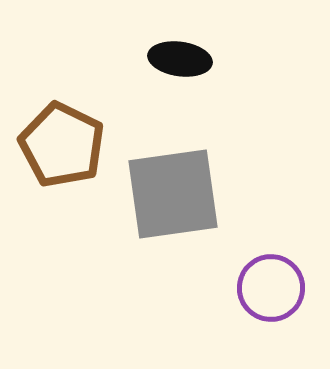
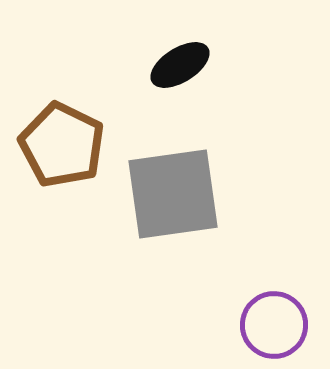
black ellipse: moved 6 px down; rotated 40 degrees counterclockwise
purple circle: moved 3 px right, 37 px down
